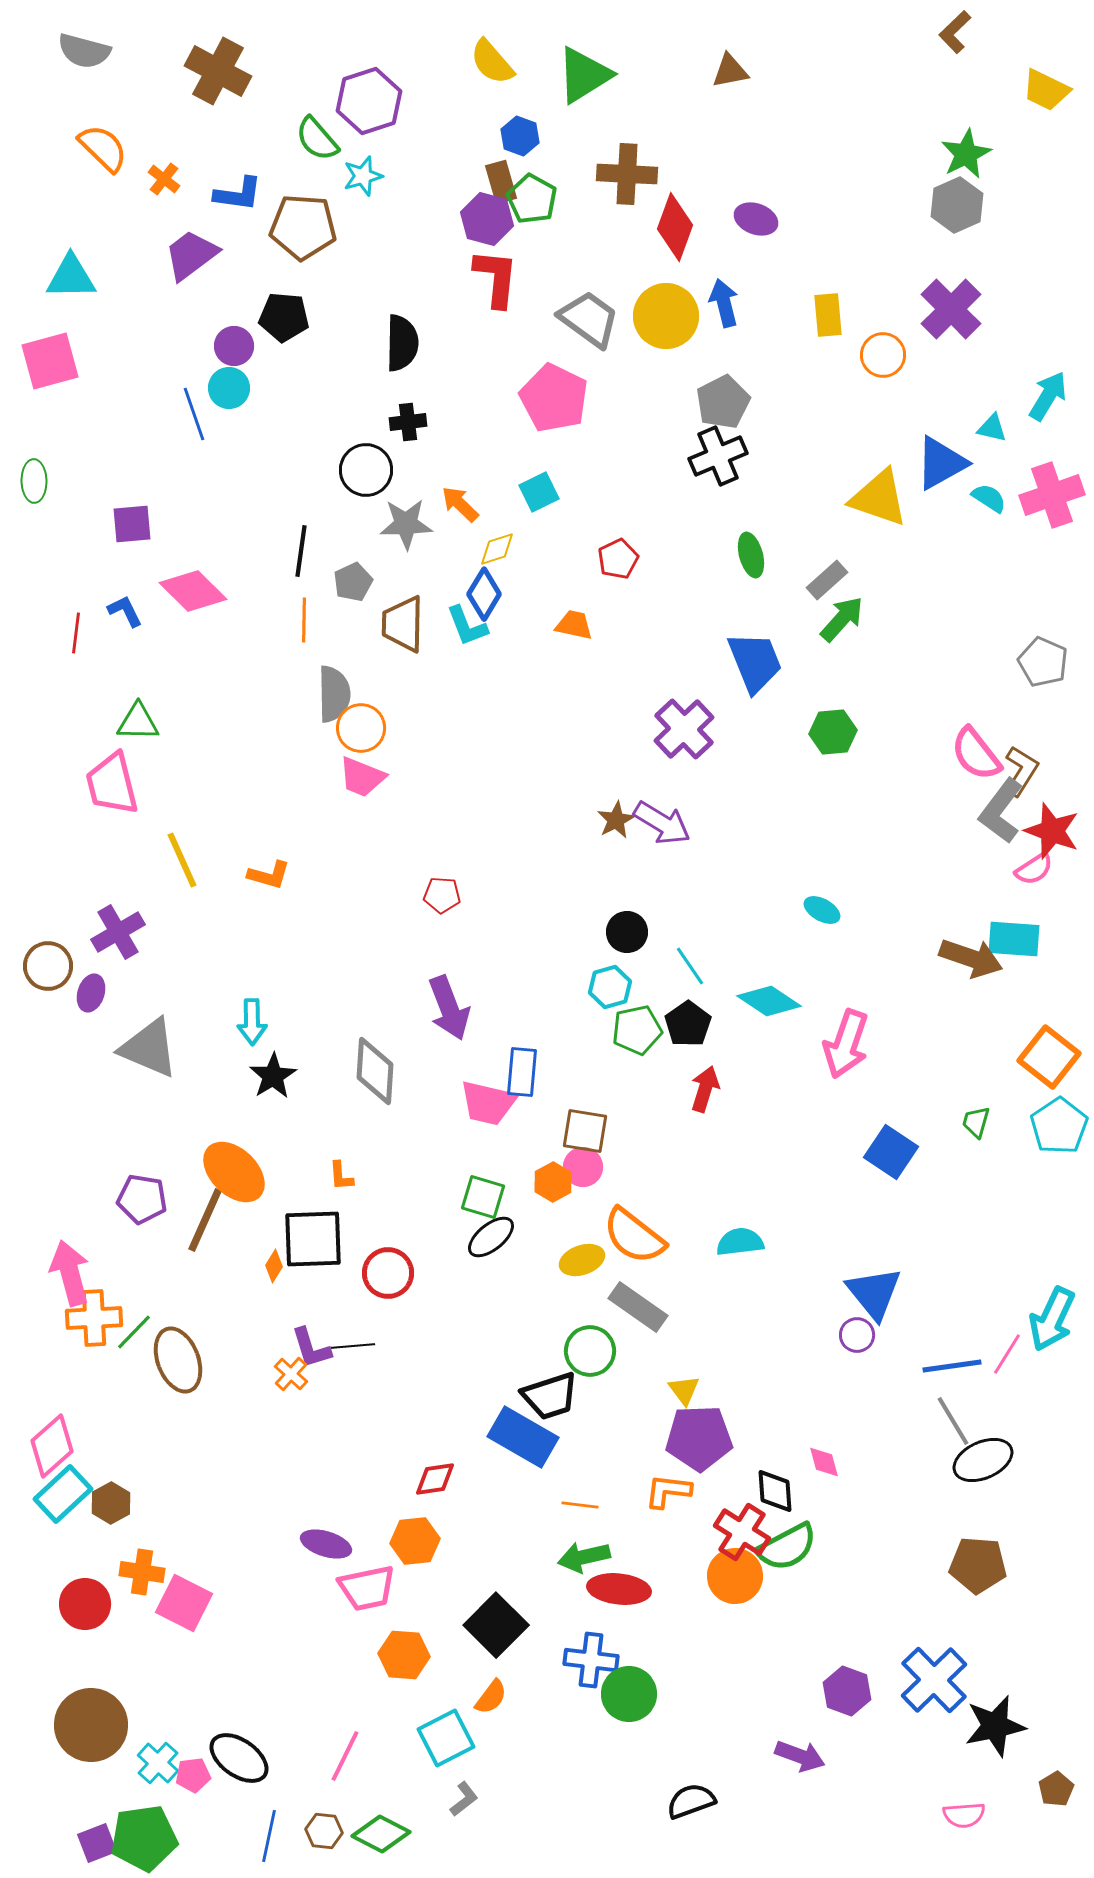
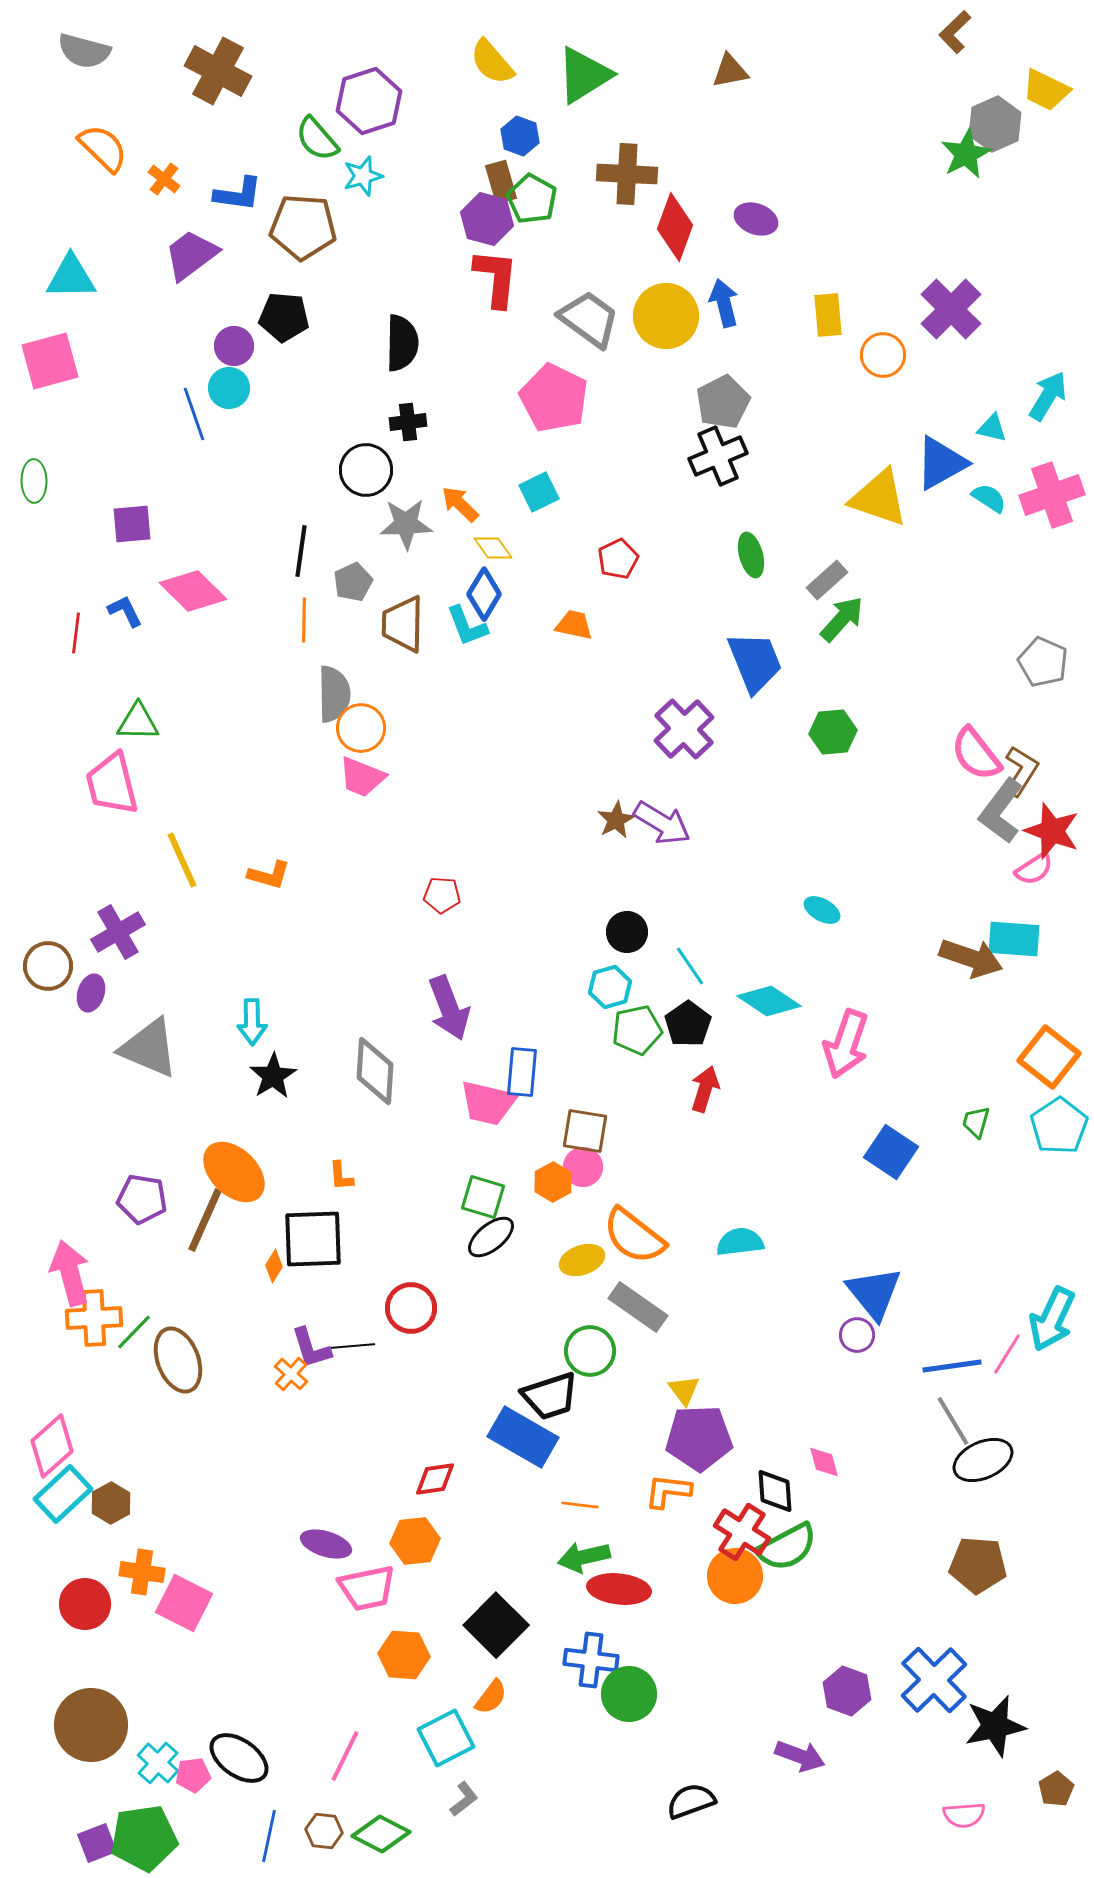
gray hexagon at (957, 205): moved 38 px right, 81 px up
yellow diamond at (497, 549): moved 4 px left, 1 px up; rotated 72 degrees clockwise
red circle at (388, 1273): moved 23 px right, 35 px down
